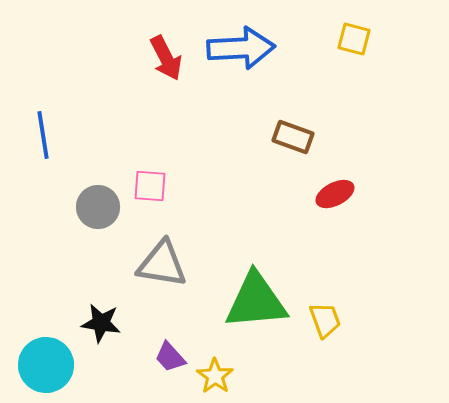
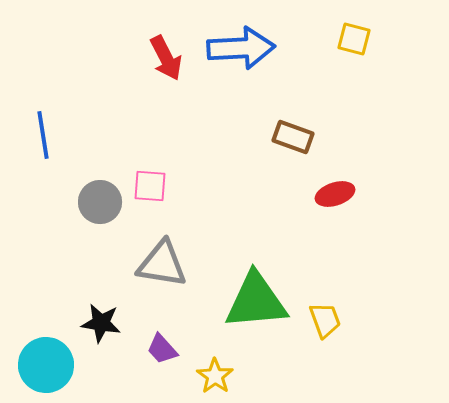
red ellipse: rotated 9 degrees clockwise
gray circle: moved 2 px right, 5 px up
purple trapezoid: moved 8 px left, 8 px up
